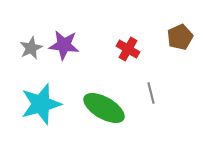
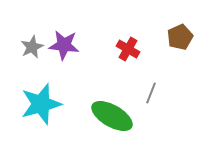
gray star: moved 1 px right, 1 px up
gray line: rotated 35 degrees clockwise
green ellipse: moved 8 px right, 8 px down
